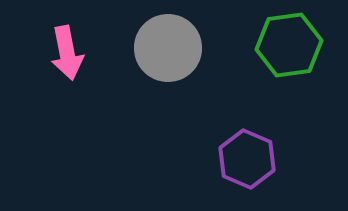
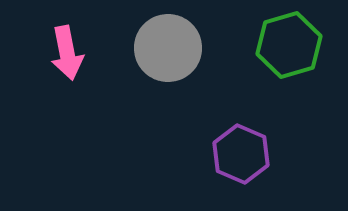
green hexagon: rotated 8 degrees counterclockwise
purple hexagon: moved 6 px left, 5 px up
